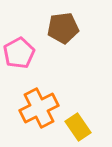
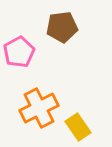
brown pentagon: moved 1 px left, 1 px up
pink pentagon: moved 1 px up
